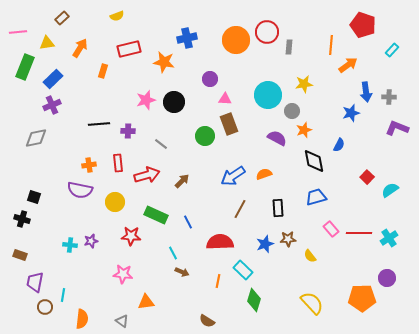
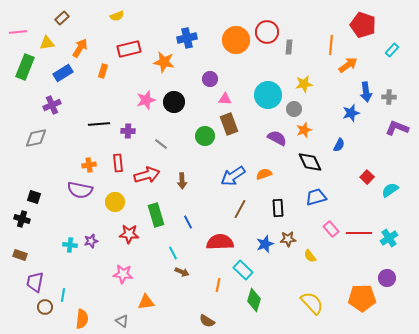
blue rectangle at (53, 79): moved 10 px right, 6 px up; rotated 12 degrees clockwise
gray circle at (292, 111): moved 2 px right, 2 px up
black diamond at (314, 161): moved 4 px left, 1 px down; rotated 15 degrees counterclockwise
brown arrow at (182, 181): rotated 133 degrees clockwise
green rectangle at (156, 215): rotated 50 degrees clockwise
red star at (131, 236): moved 2 px left, 2 px up
orange line at (218, 281): moved 4 px down
